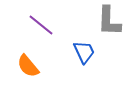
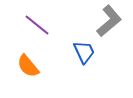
gray L-shape: rotated 132 degrees counterclockwise
purple line: moved 4 px left
